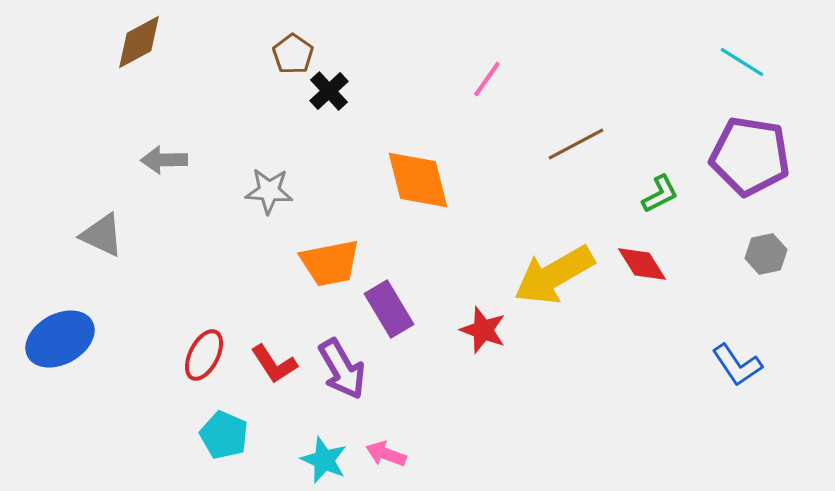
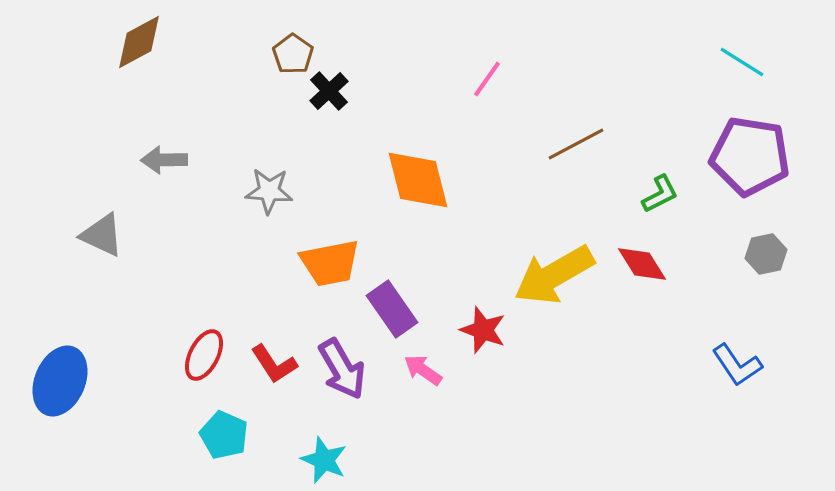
purple rectangle: moved 3 px right; rotated 4 degrees counterclockwise
blue ellipse: moved 42 px down; rotated 38 degrees counterclockwise
pink arrow: moved 37 px right, 84 px up; rotated 15 degrees clockwise
